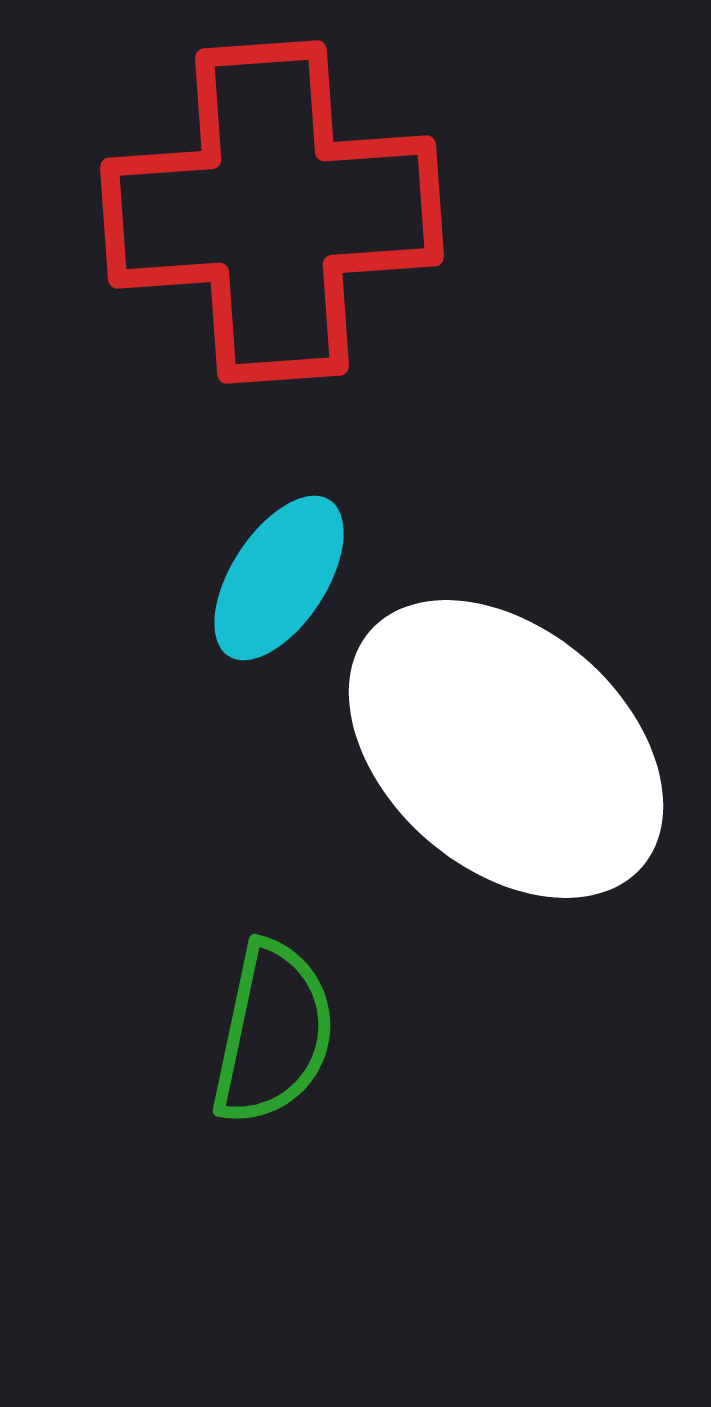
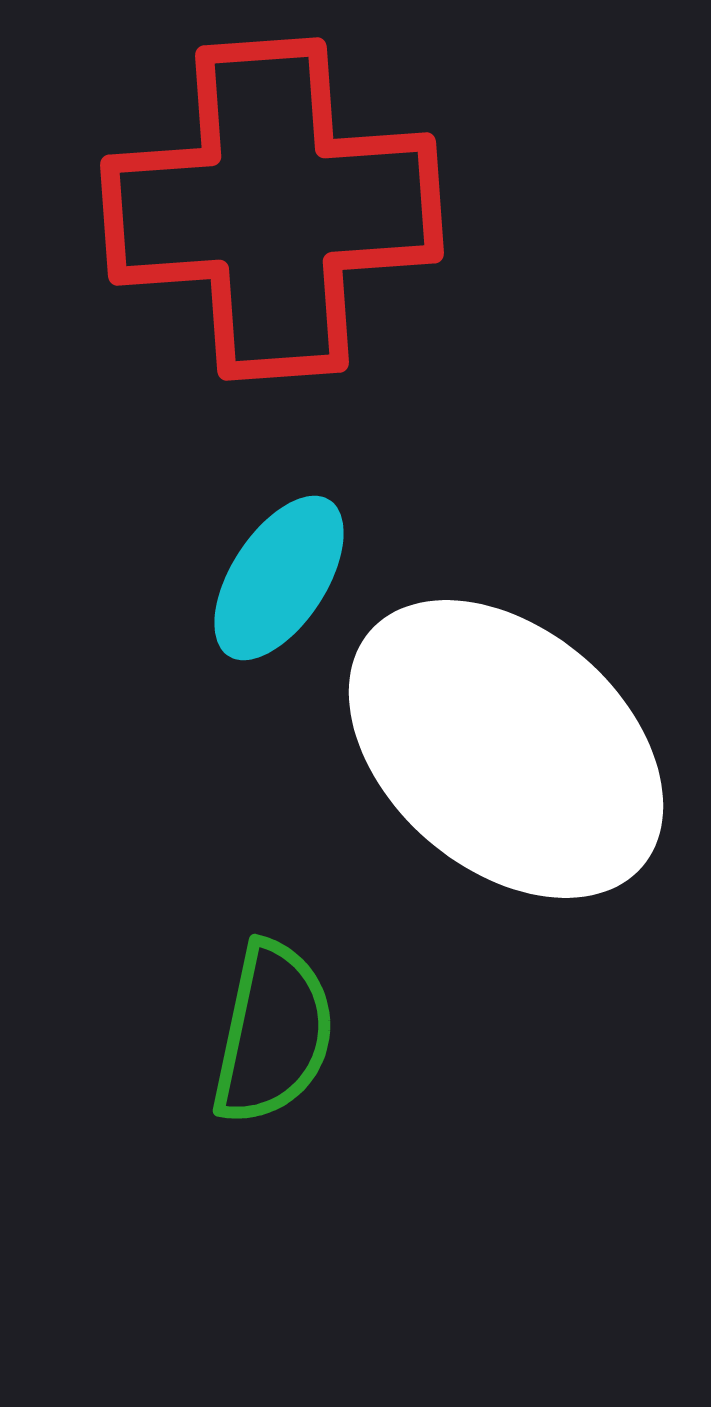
red cross: moved 3 px up
